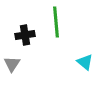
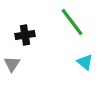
green line: moved 16 px right; rotated 32 degrees counterclockwise
